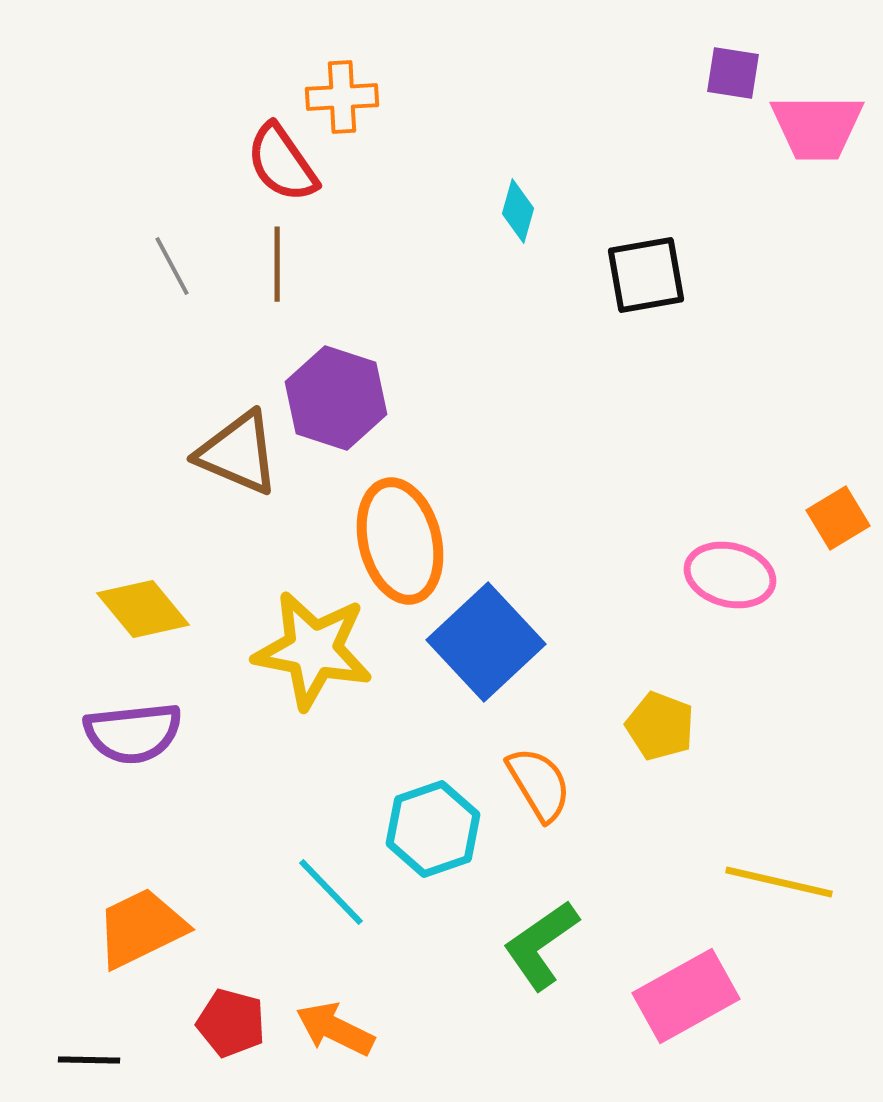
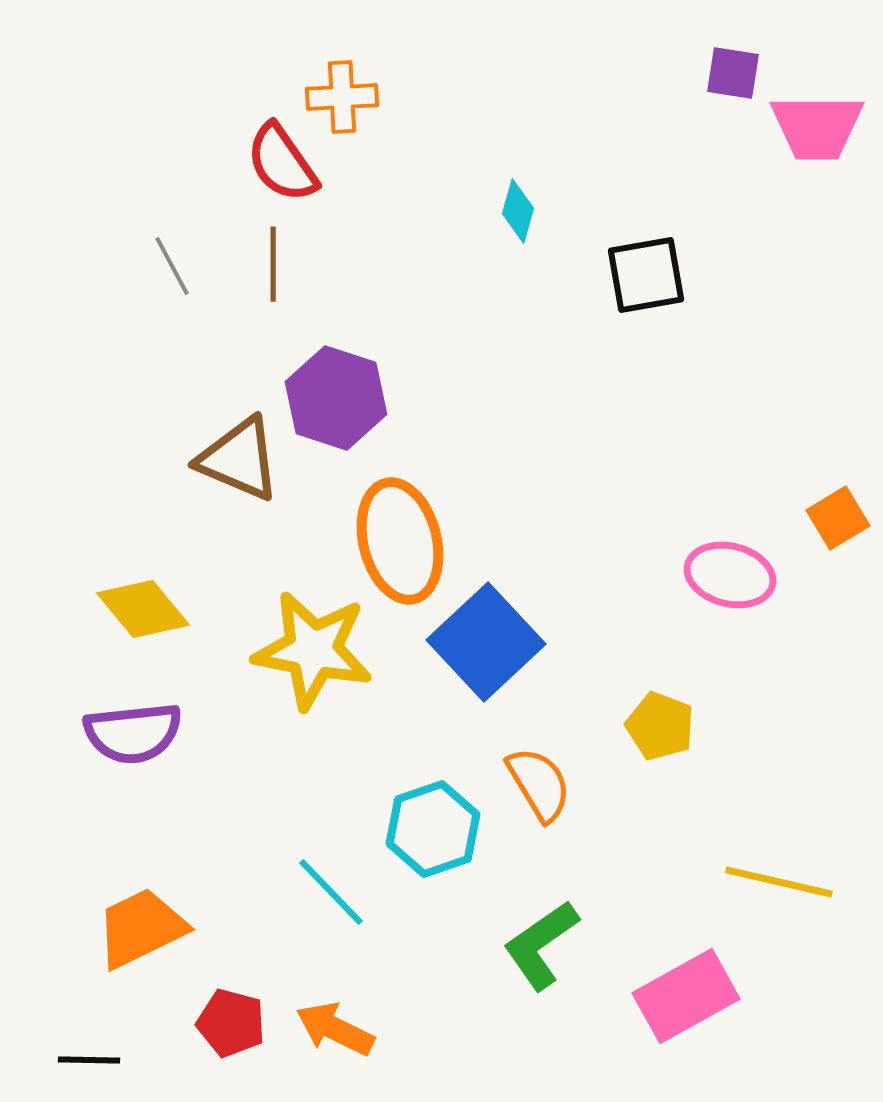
brown line: moved 4 px left
brown triangle: moved 1 px right, 6 px down
